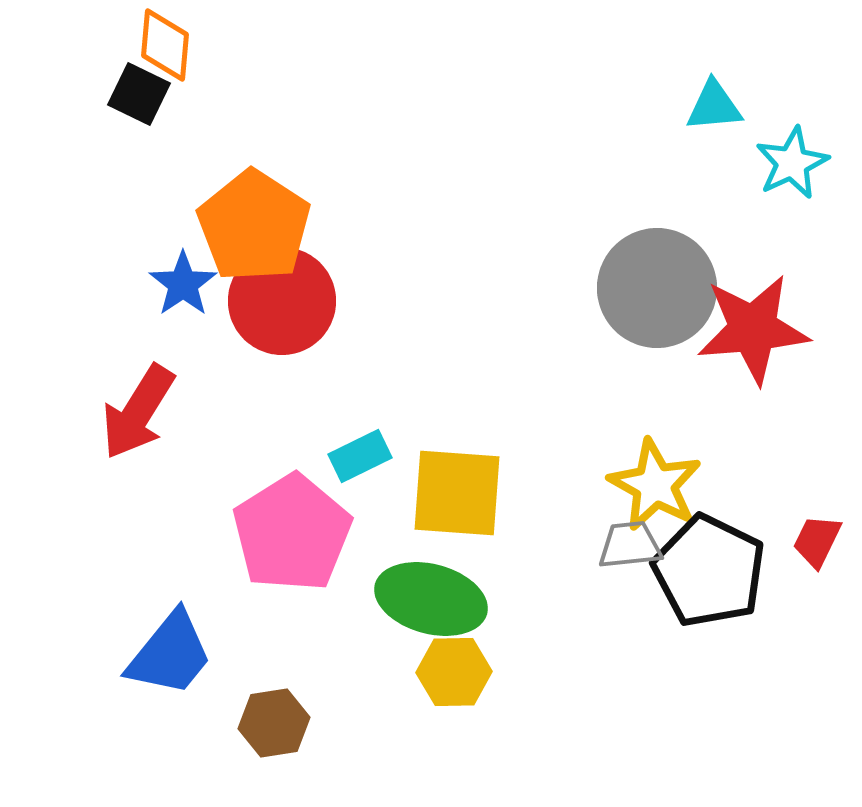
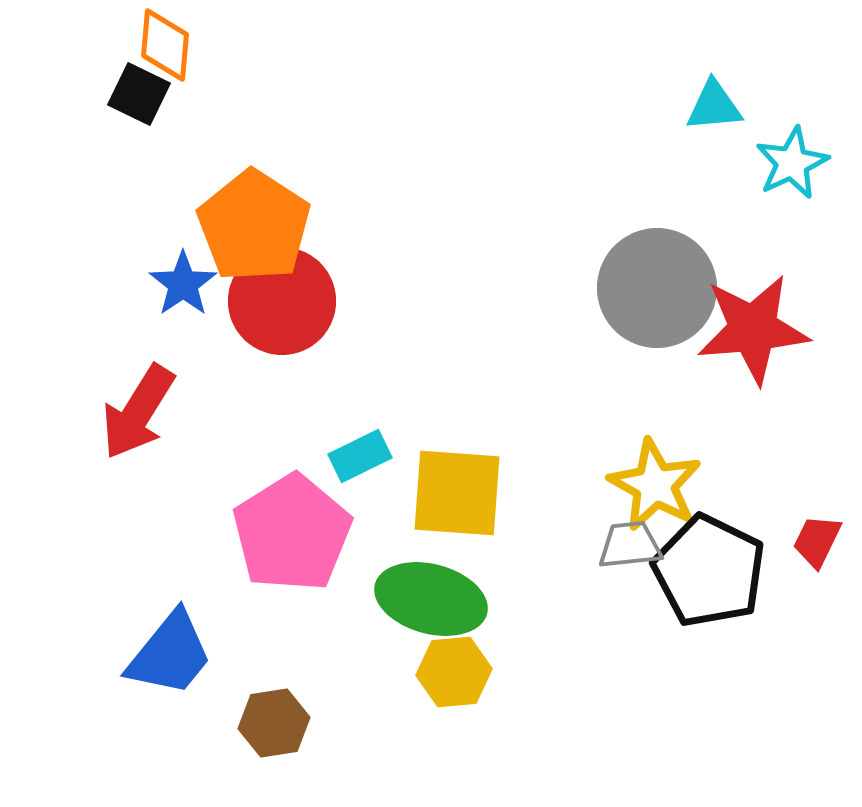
yellow hexagon: rotated 4 degrees counterclockwise
